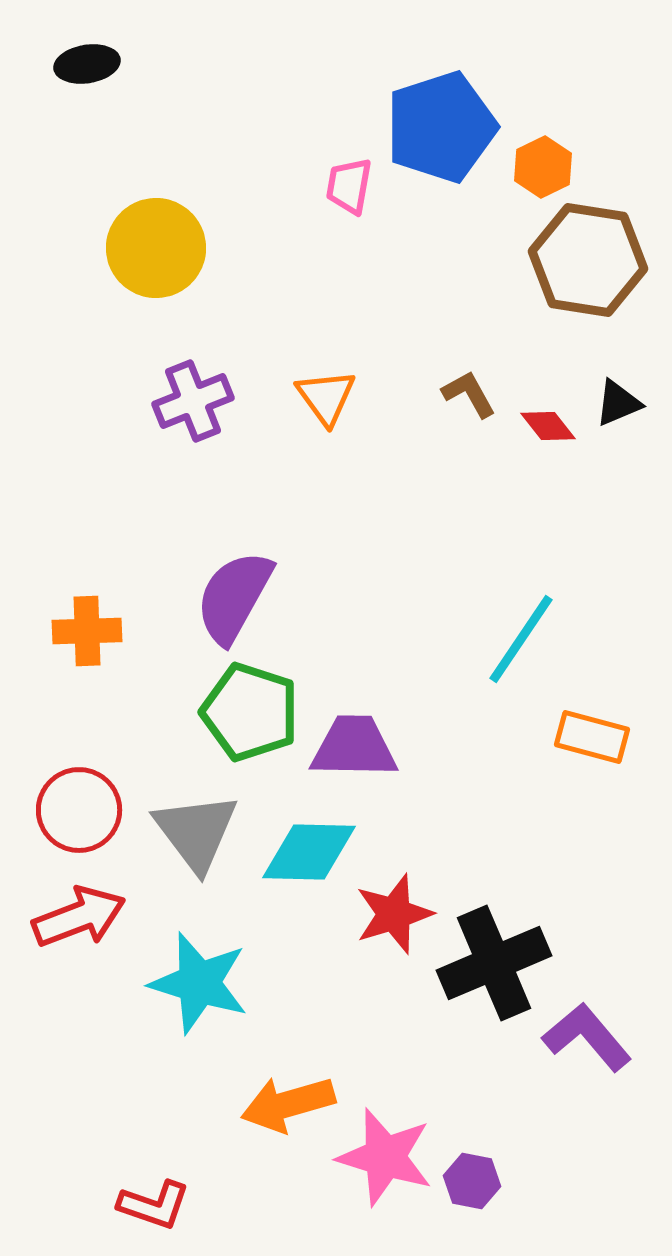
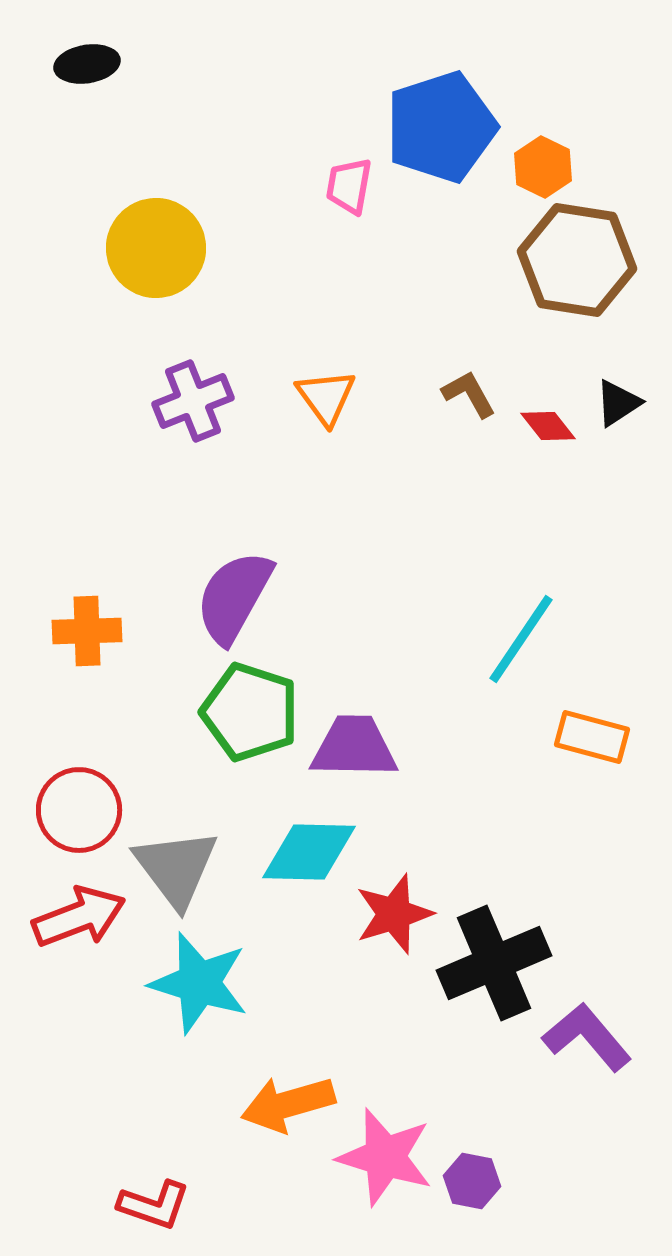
orange hexagon: rotated 8 degrees counterclockwise
brown hexagon: moved 11 px left
black triangle: rotated 10 degrees counterclockwise
gray triangle: moved 20 px left, 36 px down
